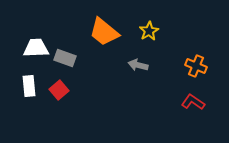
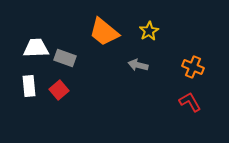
orange cross: moved 3 px left, 1 px down
red L-shape: moved 3 px left; rotated 25 degrees clockwise
